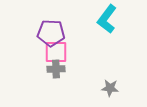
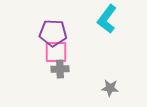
purple pentagon: moved 2 px right
gray cross: moved 4 px right
